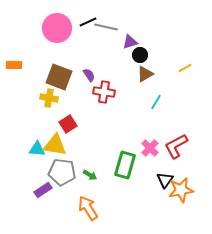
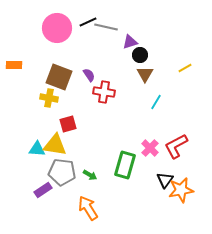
brown triangle: rotated 30 degrees counterclockwise
red square: rotated 18 degrees clockwise
